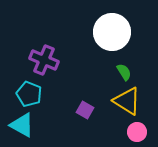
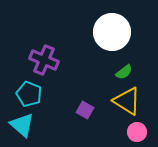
green semicircle: rotated 84 degrees clockwise
cyan triangle: rotated 12 degrees clockwise
